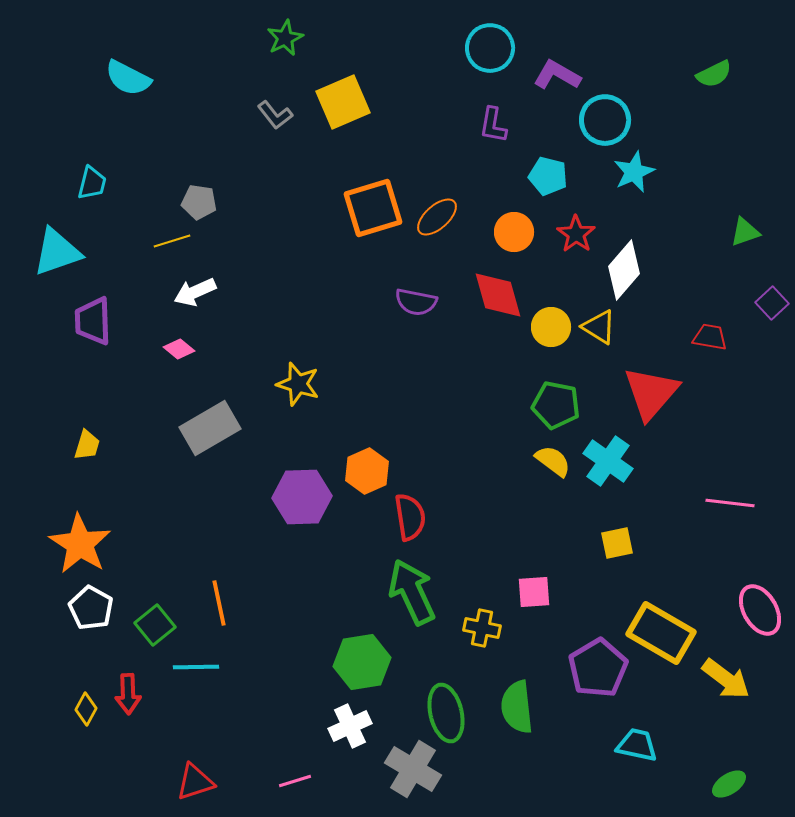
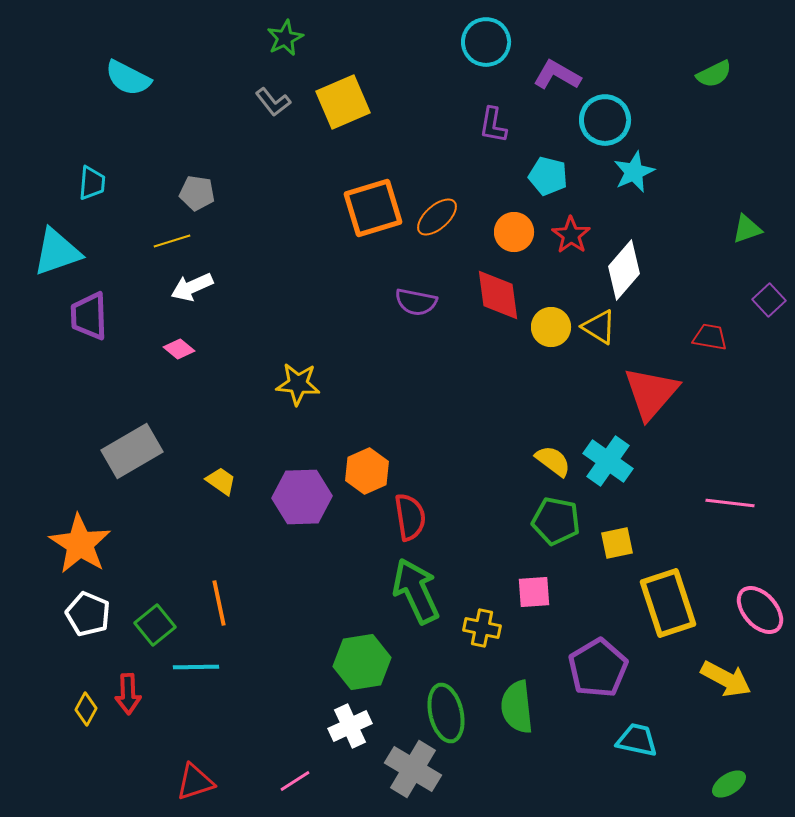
cyan circle at (490, 48): moved 4 px left, 6 px up
gray L-shape at (275, 115): moved 2 px left, 13 px up
cyan trapezoid at (92, 183): rotated 9 degrees counterclockwise
gray pentagon at (199, 202): moved 2 px left, 9 px up
green triangle at (745, 232): moved 2 px right, 3 px up
red star at (576, 234): moved 5 px left, 1 px down
white arrow at (195, 292): moved 3 px left, 5 px up
red diamond at (498, 295): rotated 8 degrees clockwise
purple square at (772, 303): moved 3 px left, 3 px up
purple trapezoid at (93, 321): moved 4 px left, 5 px up
yellow star at (298, 384): rotated 12 degrees counterclockwise
green pentagon at (556, 405): moved 116 px down
gray rectangle at (210, 428): moved 78 px left, 23 px down
yellow trapezoid at (87, 445): moved 134 px right, 36 px down; rotated 72 degrees counterclockwise
green arrow at (412, 592): moved 4 px right, 1 px up
white pentagon at (91, 608): moved 3 px left, 6 px down; rotated 6 degrees counterclockwise
pink ellipse at (760, 610): rotated 12 degrees counterclockwise
yellow rectangle at (661, 633): moved 7 px right, 30 px up; rotated 42 degrees clockwise
yellow arrow at (726, 679): rotated 9 degrees counterclockwise
cyan trapezoid at (637, 745): moved 5 px up
pink line at (295, 781): rotated 16 degrees counterclockwise
